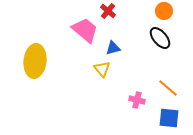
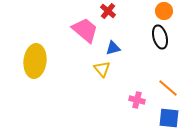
black ellipse: moved 1 px up; rotated 25 degrees clockwise
